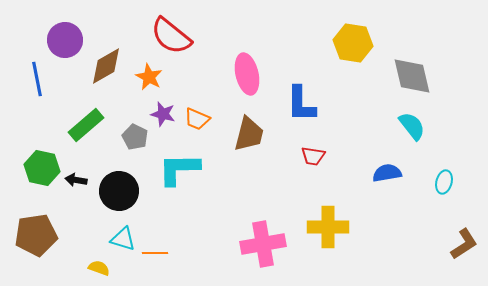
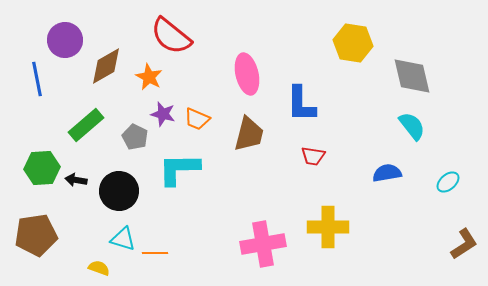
green hexagon: rotated 16 degrees counterclockwise
cyan ellipse: moved 4 px right; rotated 35 degrees clockwise
